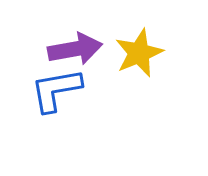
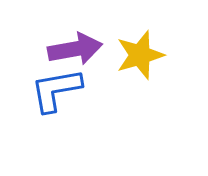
yellow star: moved 1 px right, 2 px down; rotated 6 degrees clockwise
